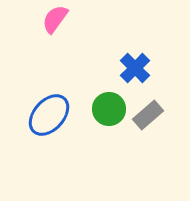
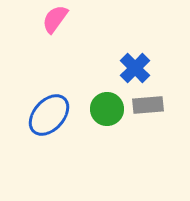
green circle: moved 2 px left
gray rectangle: moved 10 px up; rotated 36 degrees clockwise
